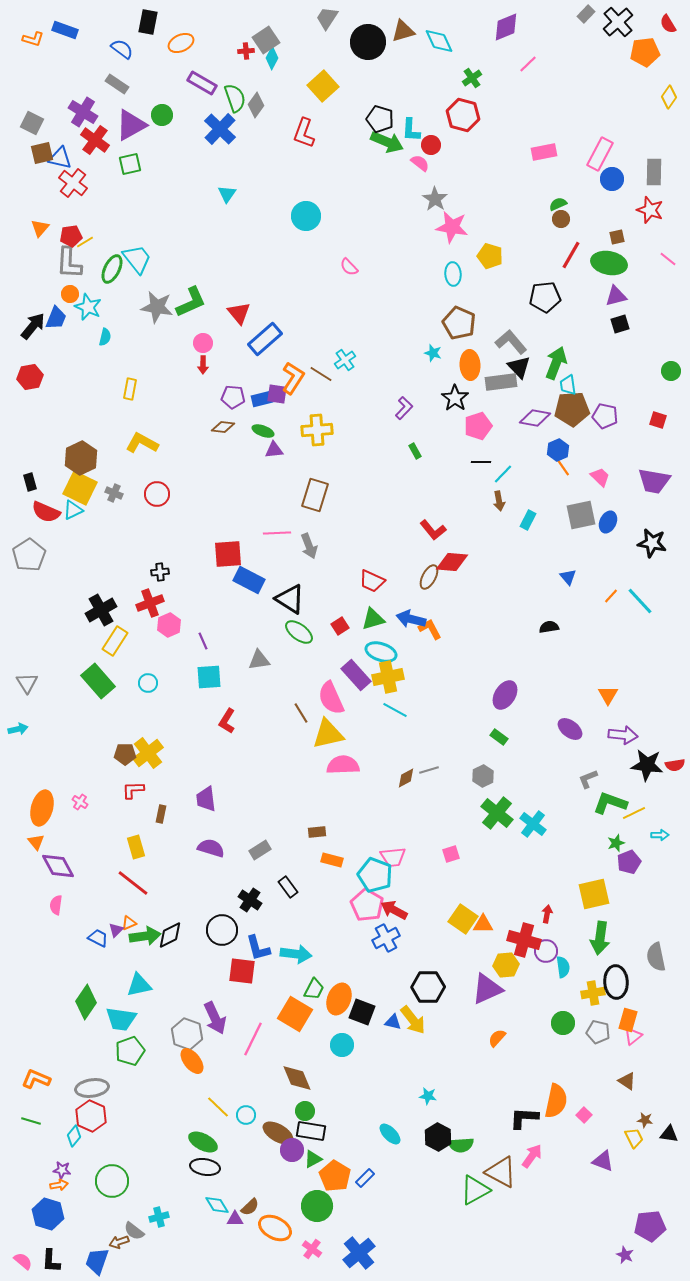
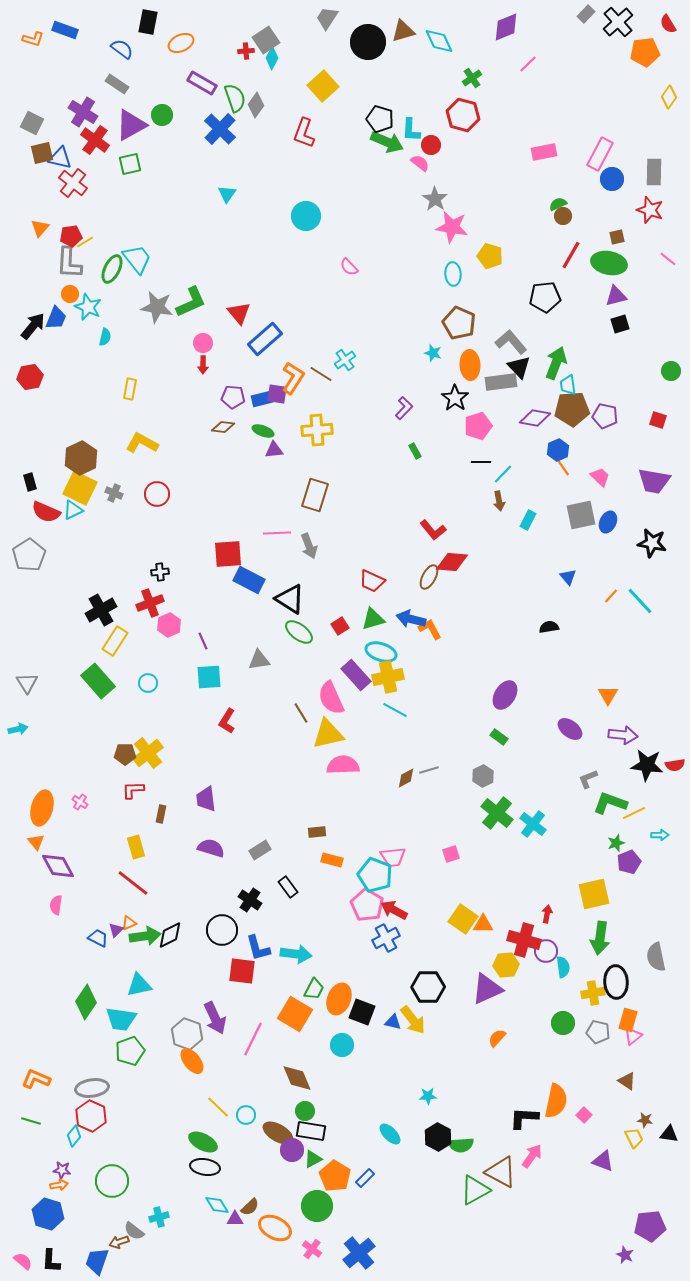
brown circle at (561, 219): moved 2 px right, 3 px up
cyan star at (428, 1096): rotated 12 degrees counterclockwise
